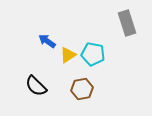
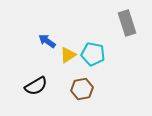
black semicircle: rotated 75 degrees counterclockwise
